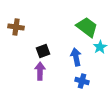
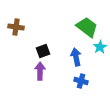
blue cross: moved 1 px left
